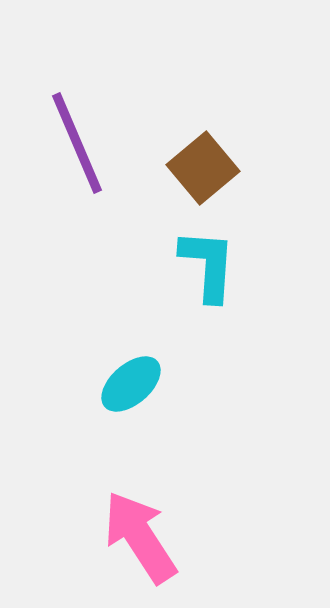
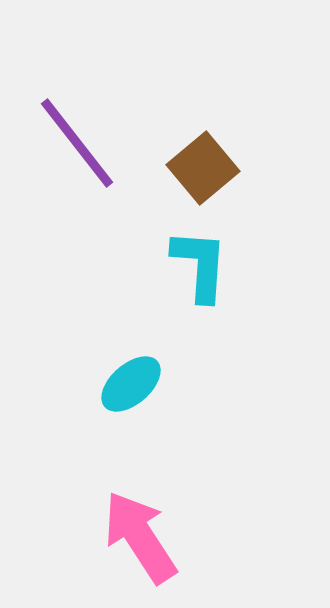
purple line: rotated 15 degrees counterclockwise
cyan L-shape: moved 8 px left
